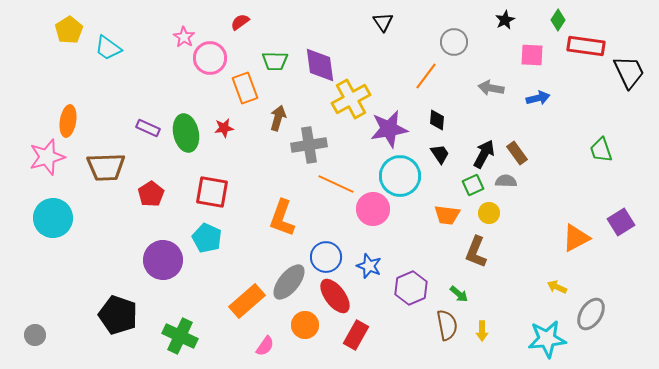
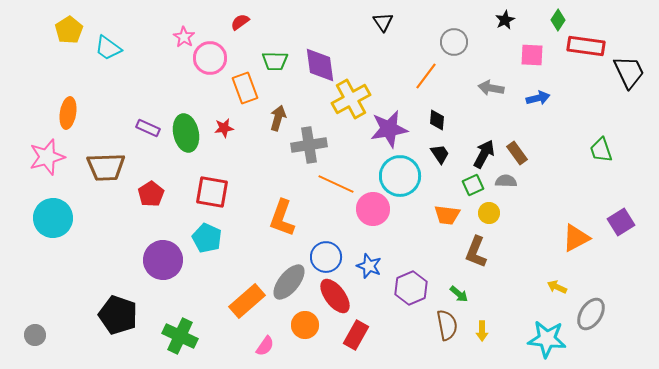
orange ellipse at (68, 121): moved 8 px up
cyan star at (547, 339): rotated 12 degrees clockwise
